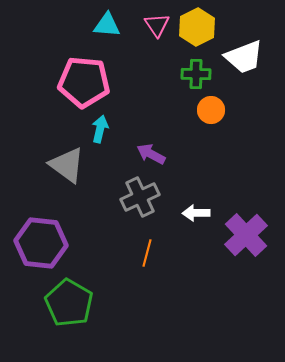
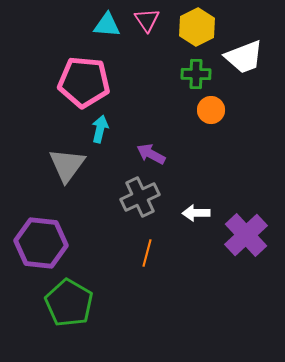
pink triangle: moved 10 px left, 5 px up
gray triangle: rotated 30 degrees clockwise
